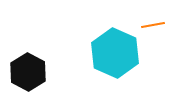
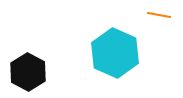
orange line: moved 6 px right, 10 px up; rotated 20 degrees clockwise
